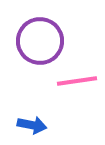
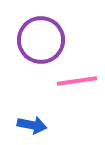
purple circle: moved 1 px right, 1 px up
